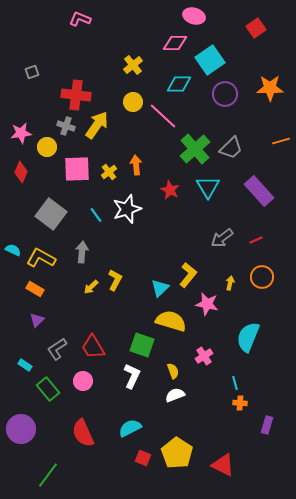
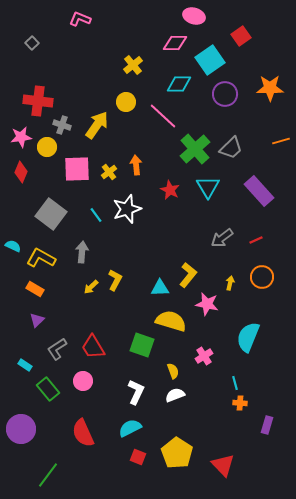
red square at (256, 28): moved 15 px left, 8 px down
gray square at (32, 72): moved 29 px up; rotated 24 degrees counterclockwise
red cross at (76, 95): moved 38 px left, 6 px down
yellow circle at (133, 102): moved 7 px left
gray cross at (66, 126): moved 4 px left, 1 px up
pink star at (21, 133): moved 4 px down
cyan semicircle at (13, 250): moved 4 px up
cyan triangle at (160, 288): rotated 42 degrees clockwise
white L-shape at (132, 376): moved 4 px right, 16 px down
red square at (143, 458): moved 5 px left, 1 px up
red triangle at (223, 465): rotated 20 degrees clockwise
